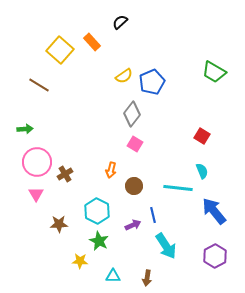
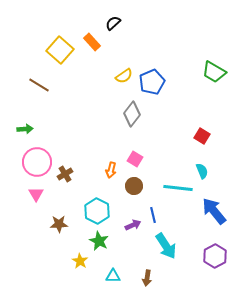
black semicircle: moved 7 px left, 1 px down
pink square: moved 15 px down
yellow star: rotated 28 degrees clockwise
